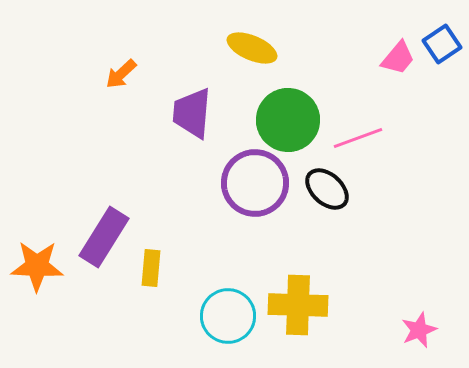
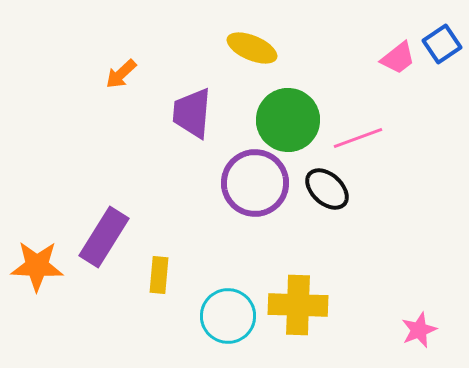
pink trapezoid: rotated 12 degrees clockwise
yellow rectangle: moved 8 px right, 7 px down
